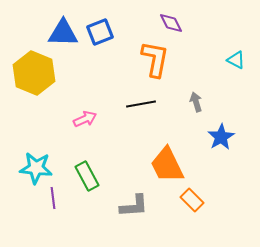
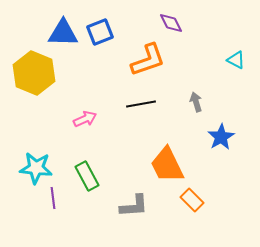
orange L-shape: moved 7 px left, 1 px down; rotated 60 degrees clockwise
